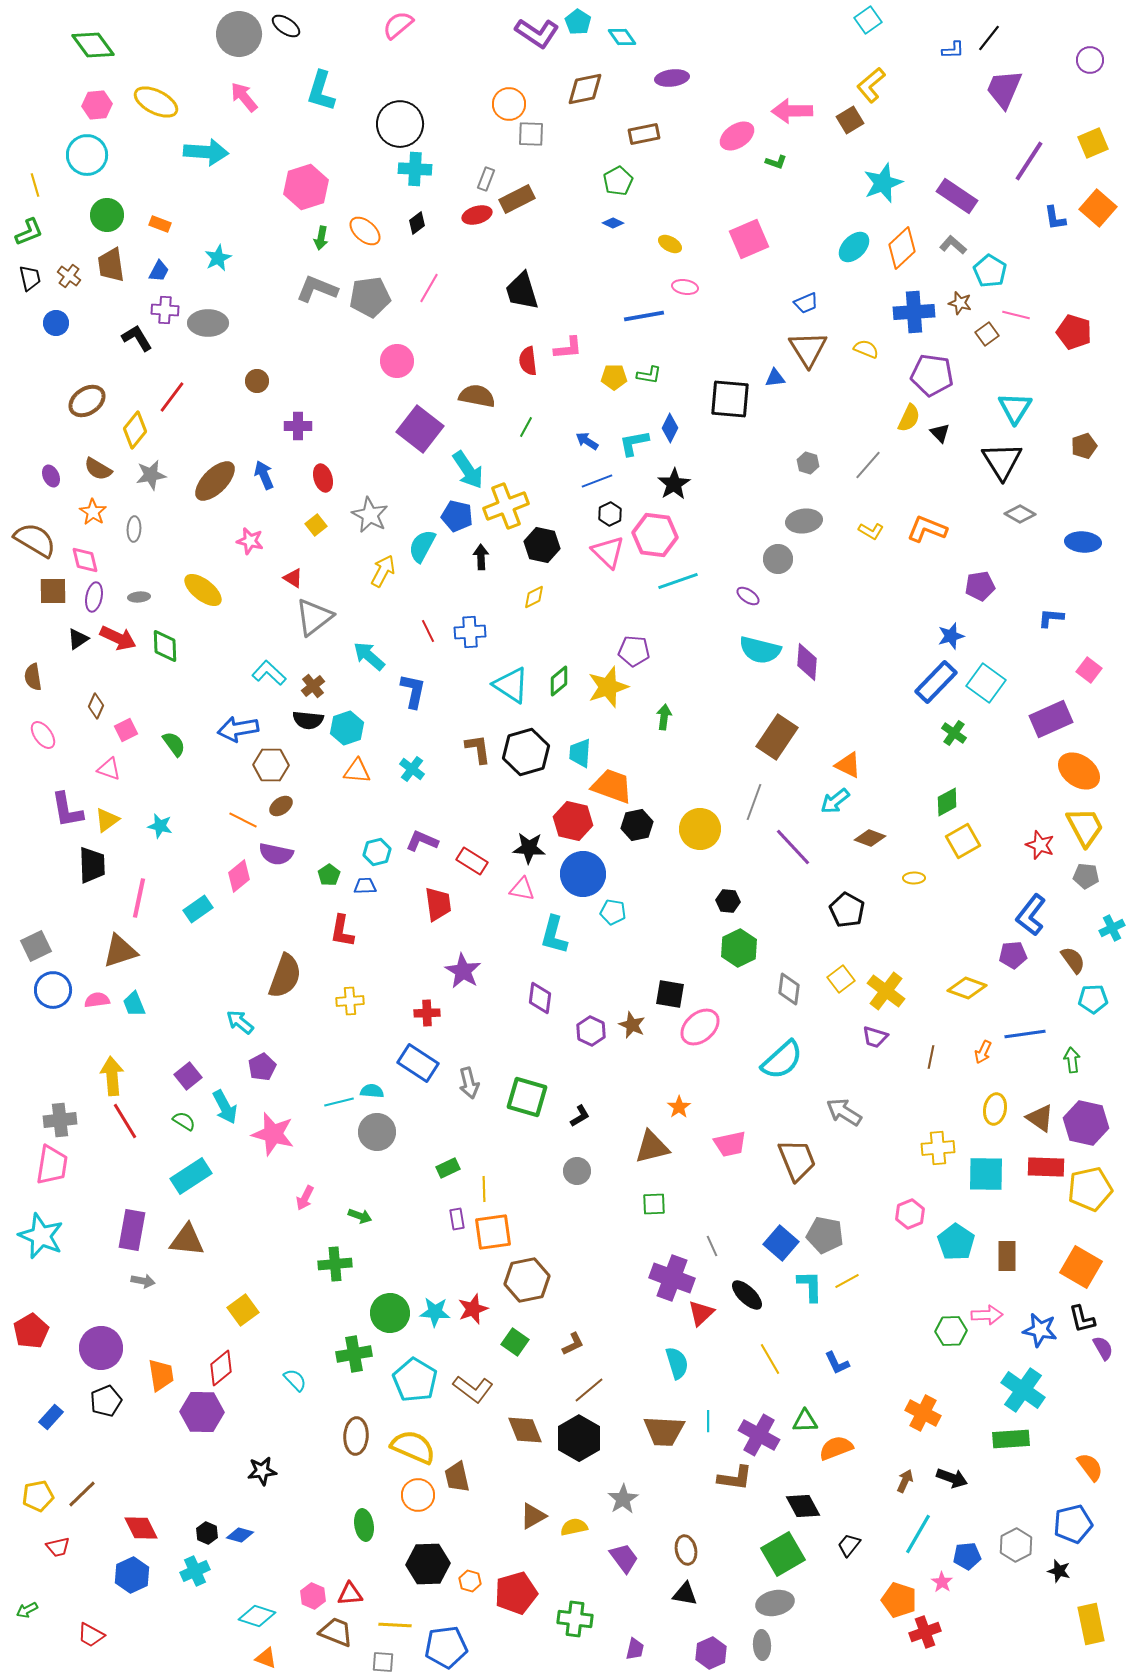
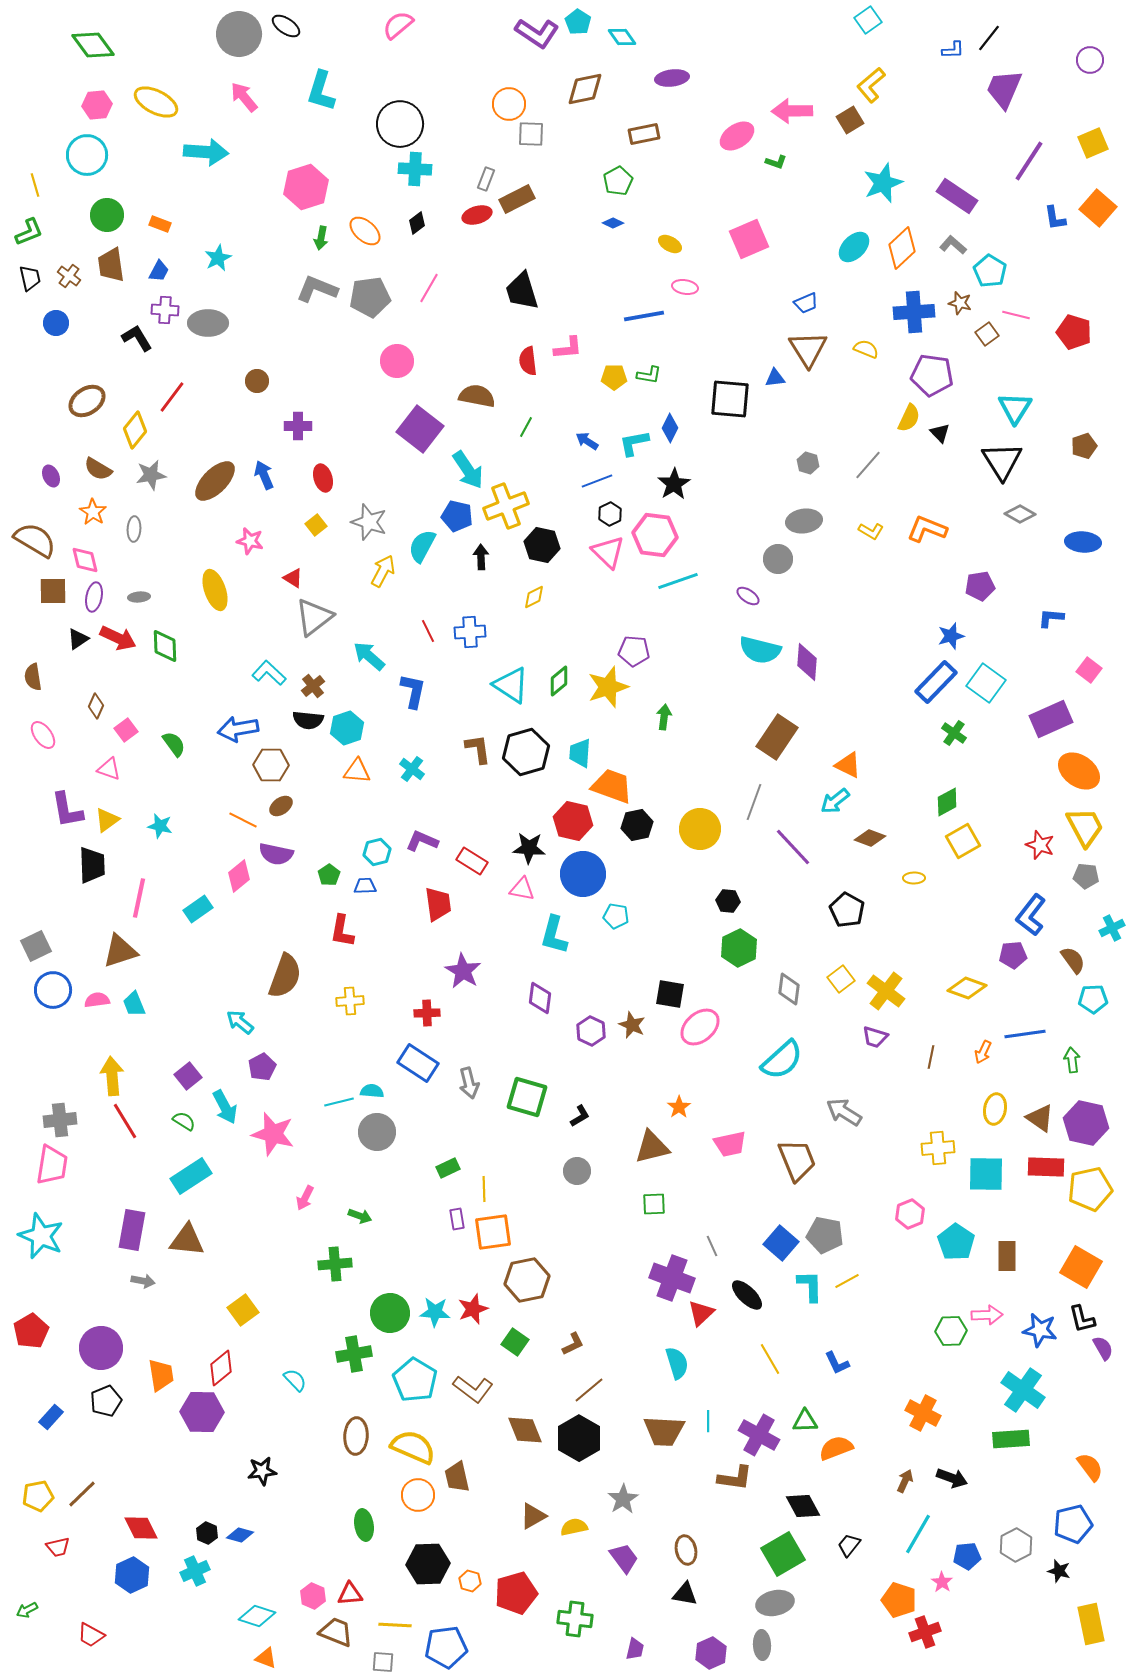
gray star at (370, 515): moved 1 px left, 7 px down; rotated 9 degrees counterclockwise
yellow ellipse at (203, 590): moved 12 px right; rotated 33 degrees clockwise
pink square at (126, 730): rotated 10 degrees counterclockwise
cyan pentagon at (613, 912): moved 3 px right, 4 px down
